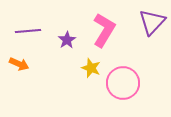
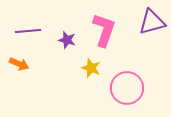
purple triangle: rotated 32 degrees clockwise
pink L-shape: rotated 12 degrees counterclockwise
purple star: rotated 24 degrees counterclockwise
pink circle: moved 4 px right, 5 px down
